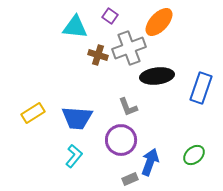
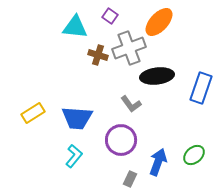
gray L-shape: moved 3 px right, 3 px up; rotated 15 degrees counterclockwise
blue arrow: moved 8 px right
gray rectangle: rotated 42 degrees counterclockwise
